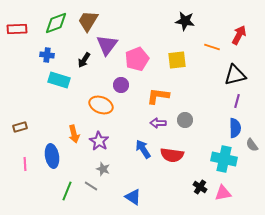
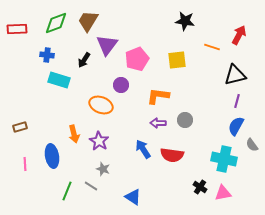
blue semicircle: moved 1 px right, 2 px up; rotated 150 degrees counterclockwise
